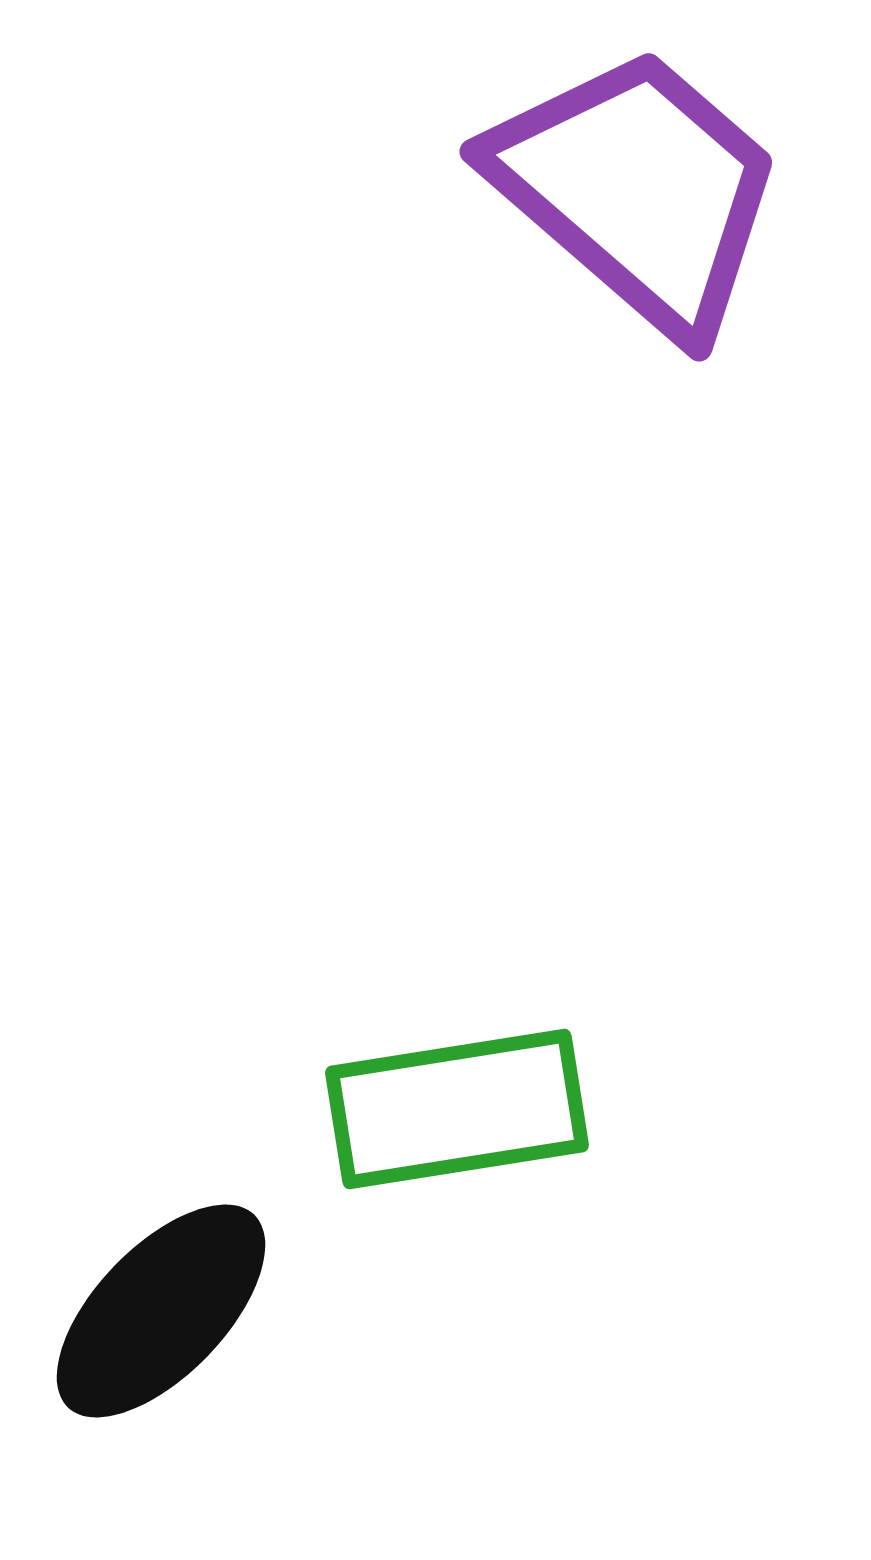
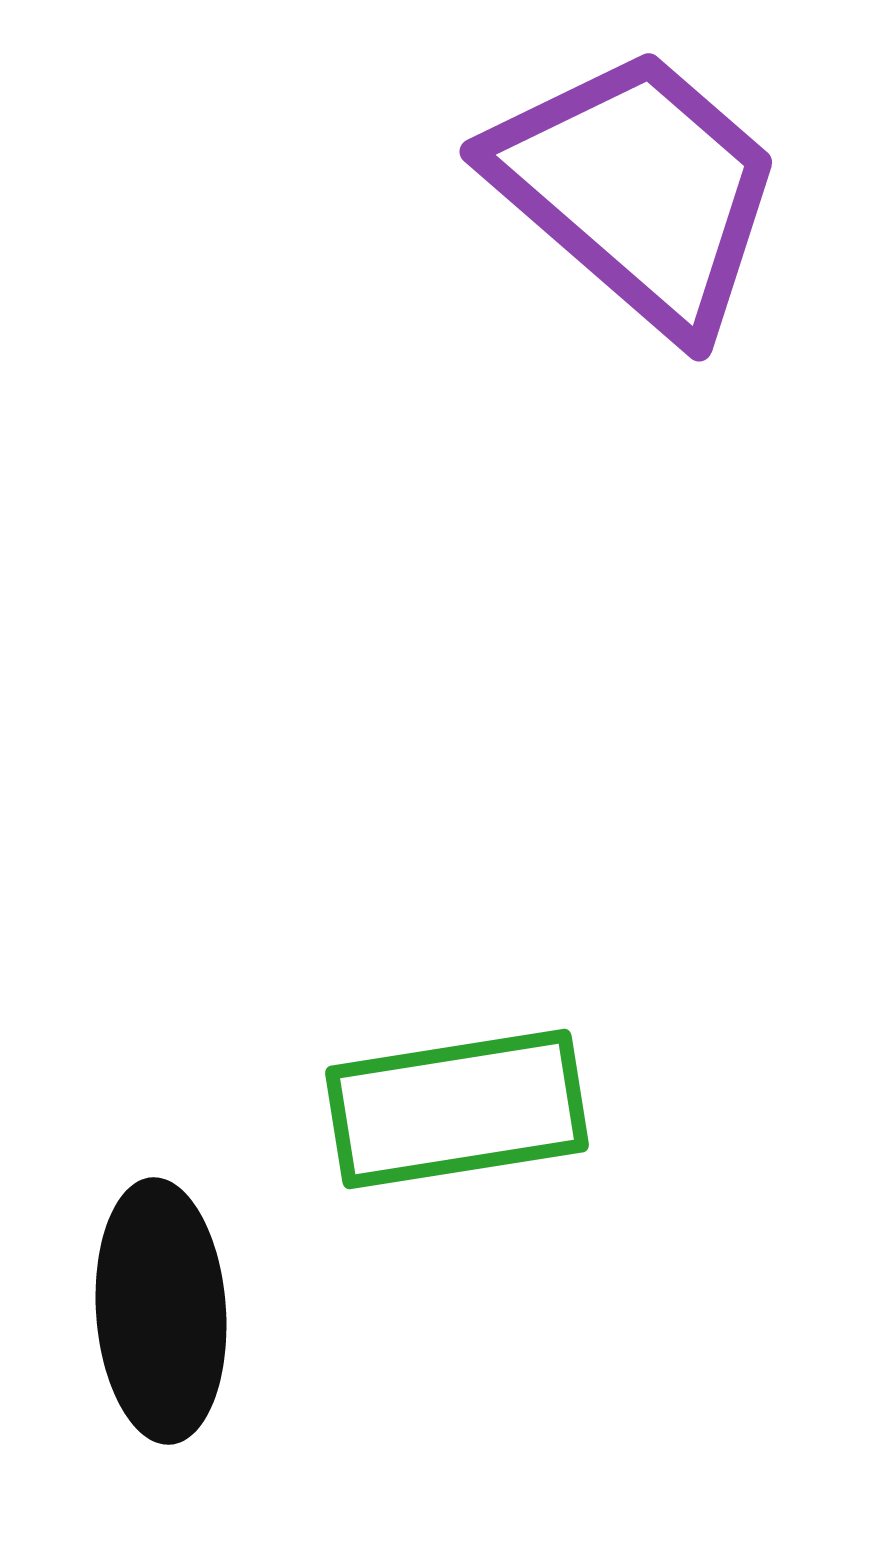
black ellipse: rotated 48 degrees counterclockwise
